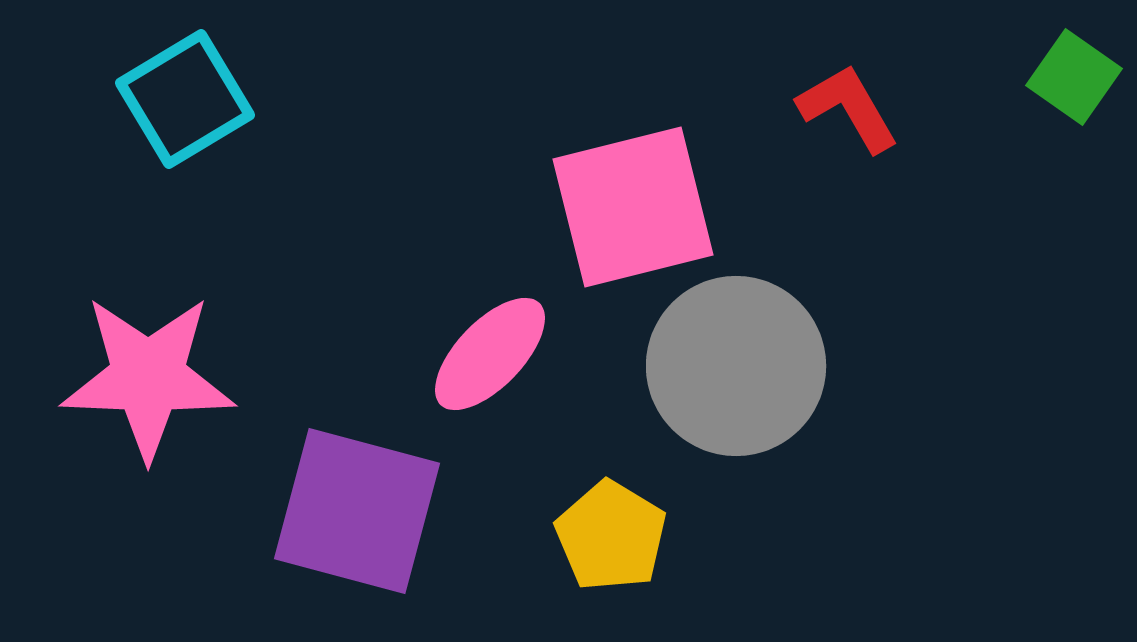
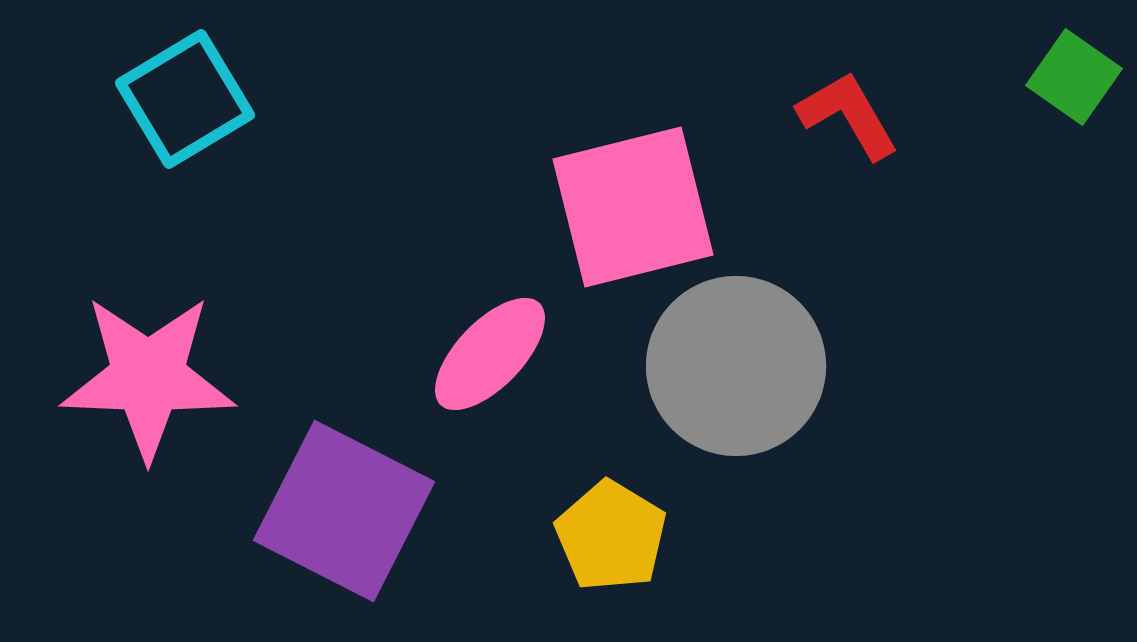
red L-shape: moved 7 px down
purple square: moved 13 px left; rotated 12 degrees clockwise
